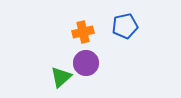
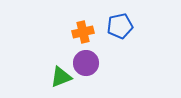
blue pentagon: moved 5 px left
green triangle: rotated 20 degrees clockwise
